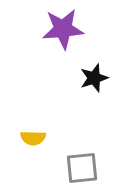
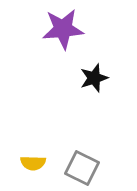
yellow semicircle: moved 25 px down
gray square: rotated 32 degrees clockwise
